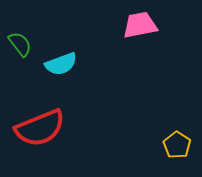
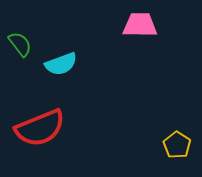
pink trapezoid: rotated 12 degrees clockwise
